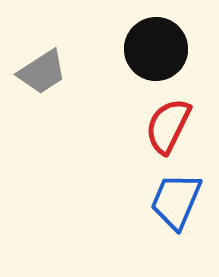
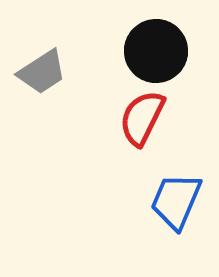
black circle: moved 2 px down
red semicircle: moved 26 px left, 8 px up
